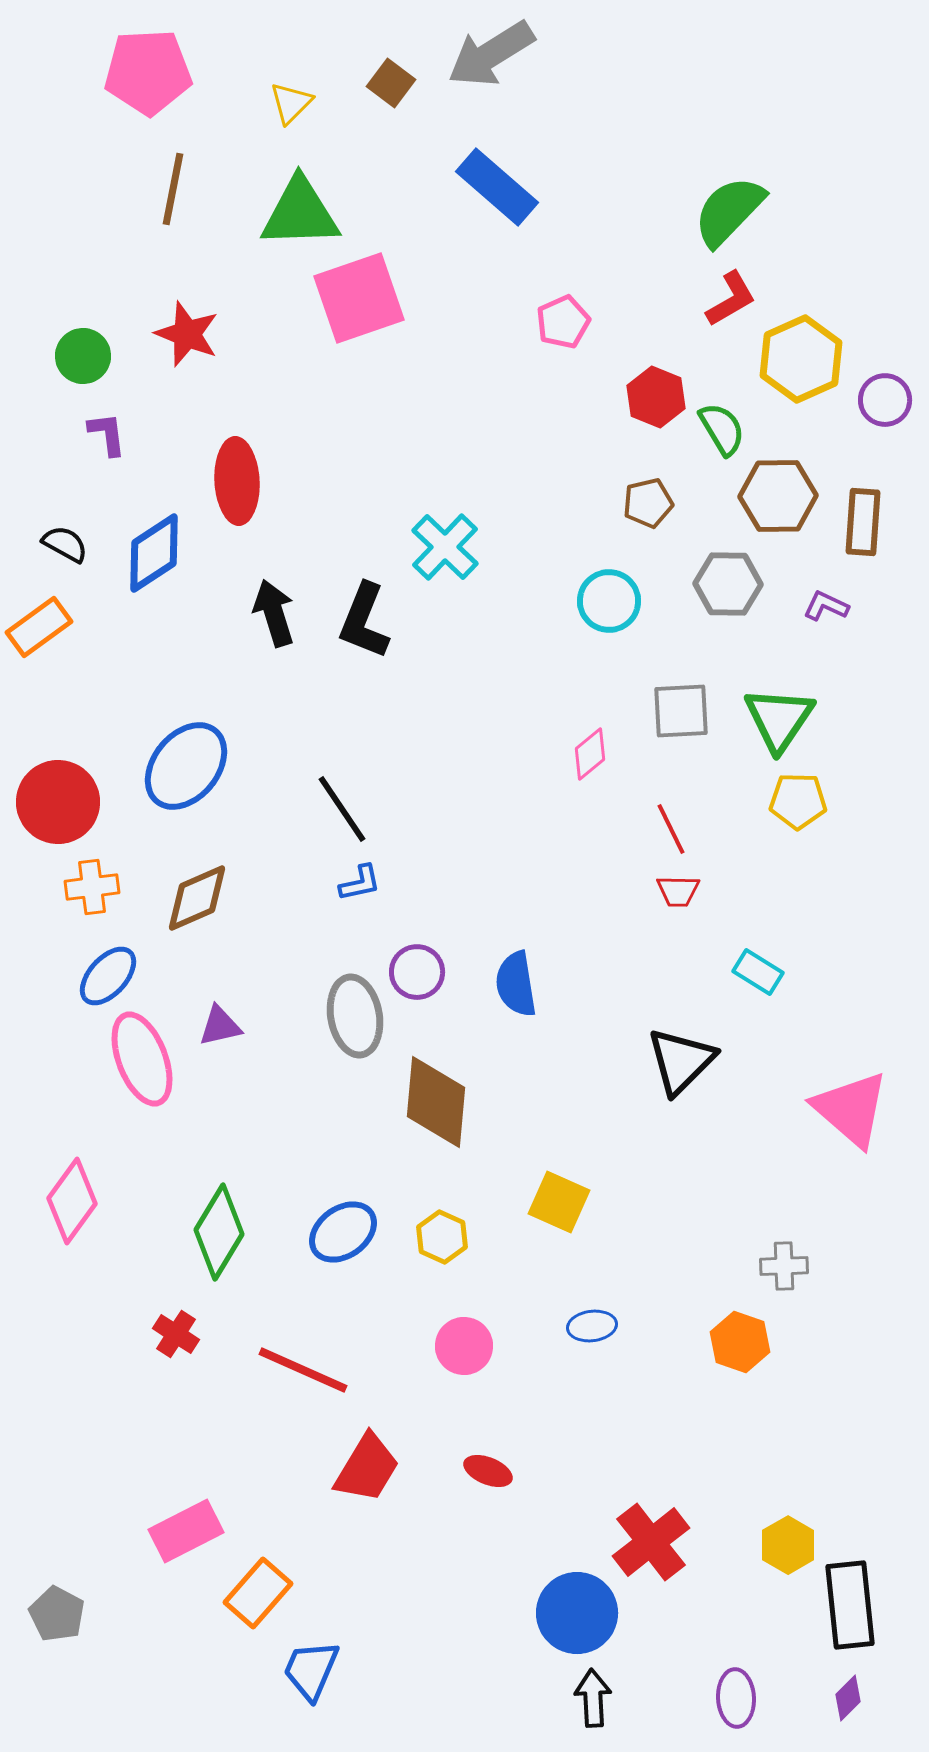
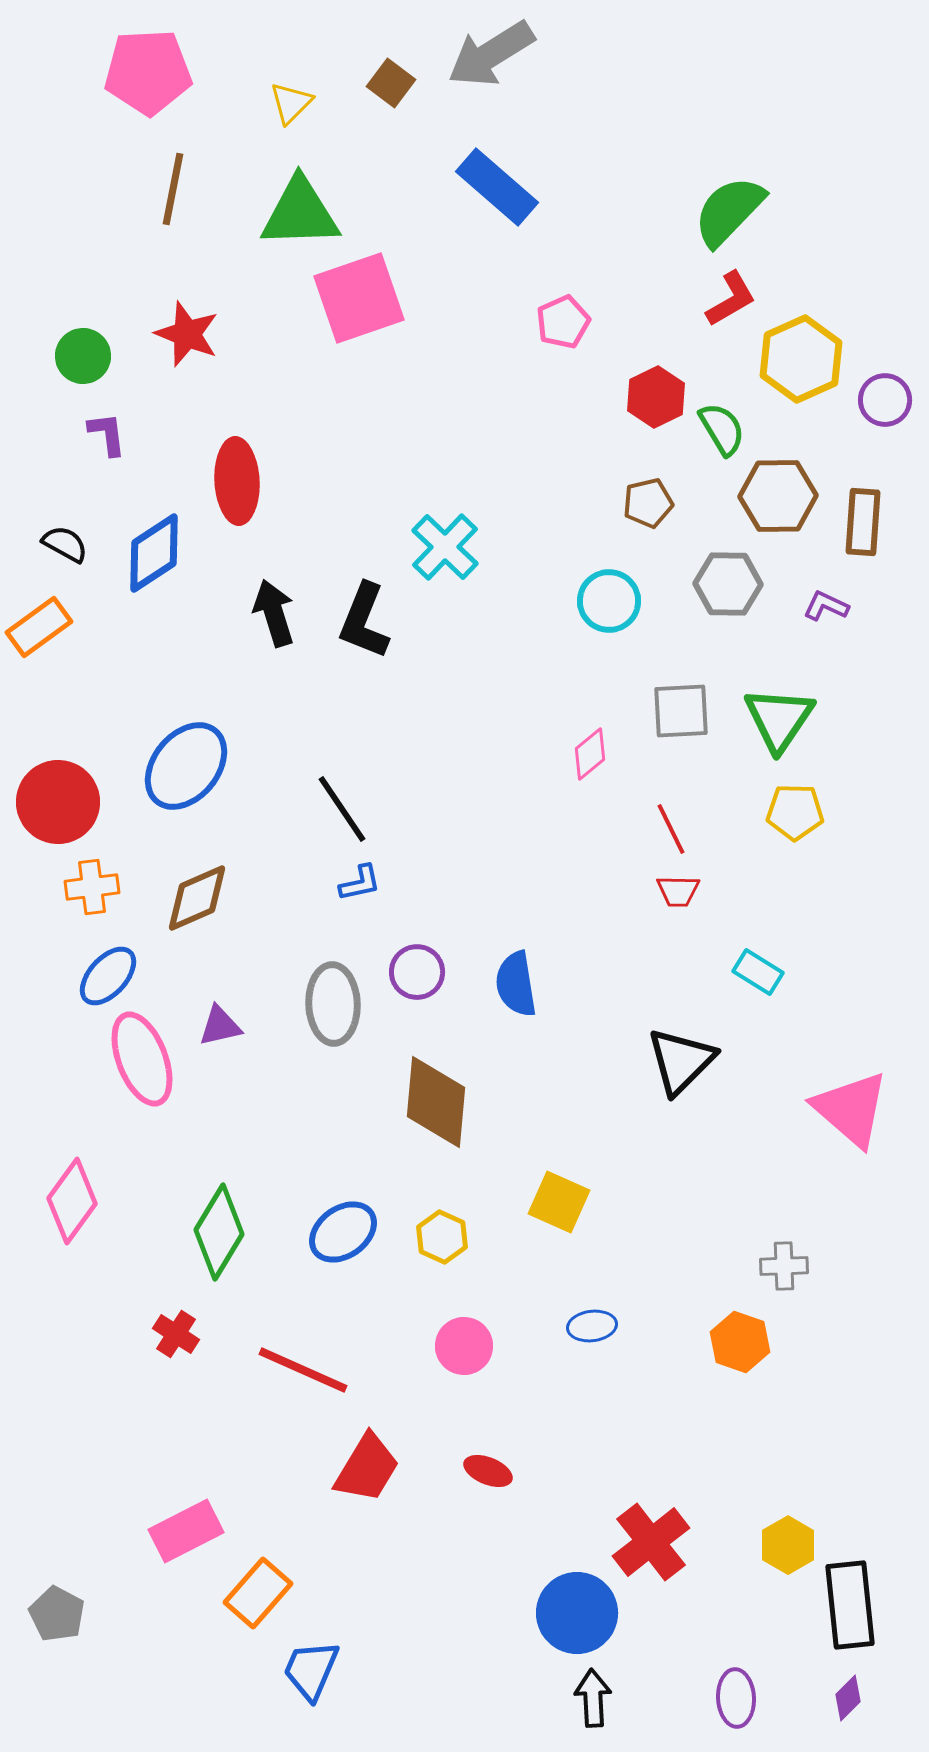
red hexagon at (656, 397): rotated 12 degrees clockwise
yellow pentagon at (798, 801): moved 3 px left, 11 px down
gray ellipse at (355, 1016): moved 22 px left, 12 px up; rotated 8 degrees clockwise
